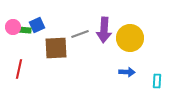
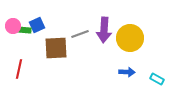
pink circle: moved 1 px up
cyan rectangle: moved 2 px up; rotated 64 degrees counterclockwise
